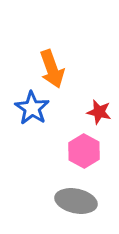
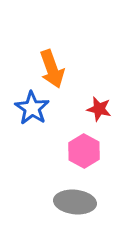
red star: moved 3 px up
gray ellipse: moved 1 px left, 1 px down; rotated 6 degrees counterclockwise
